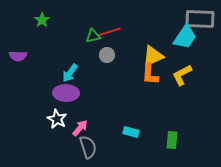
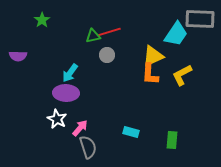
cyan trapezoid: moved 9 px left, 3 px up
